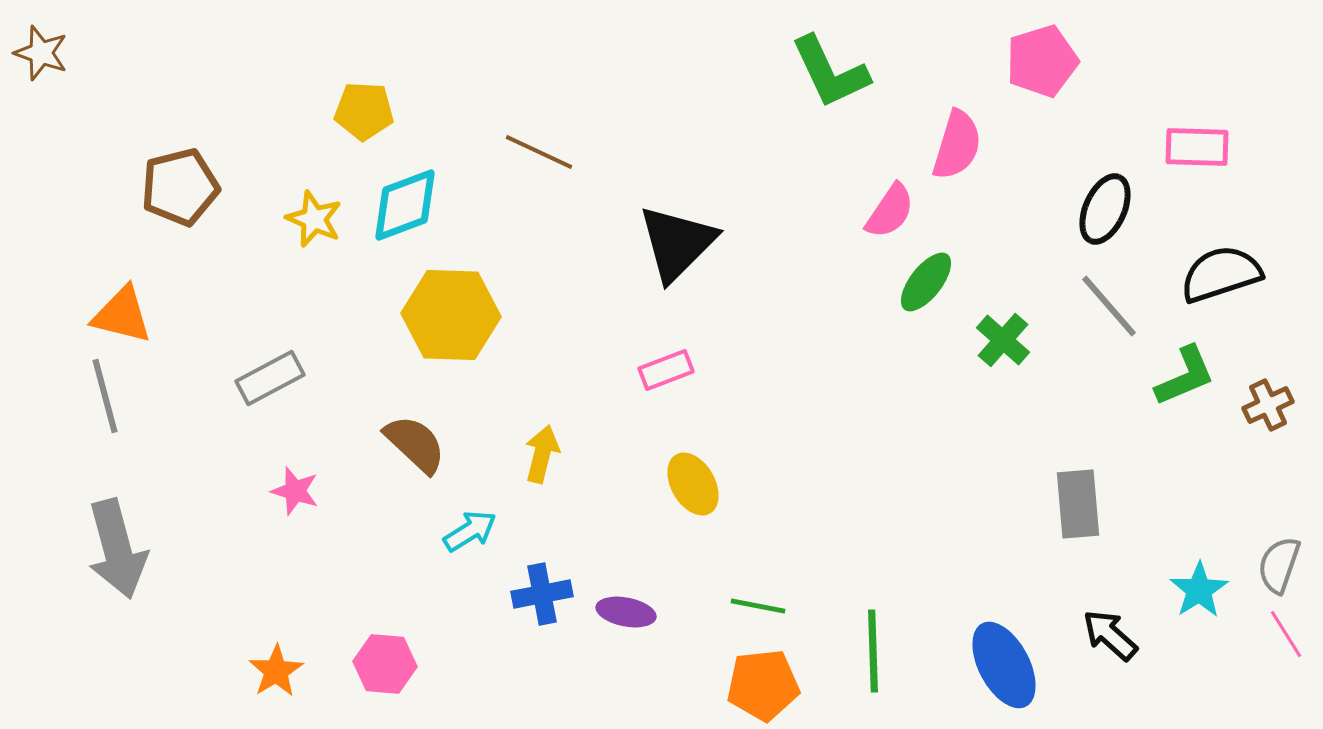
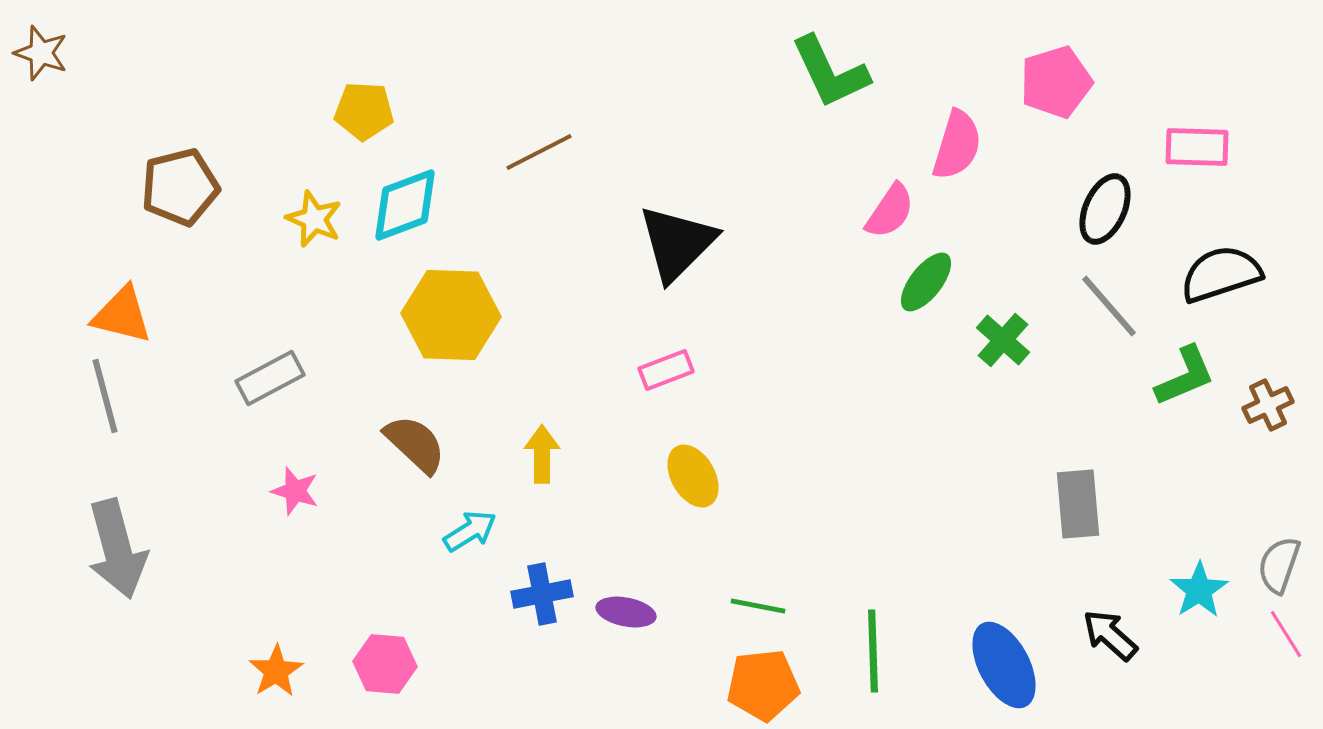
pink pentagon at (1042, 61): moved 14 px right, 21 px down
brown line at (539, 152): rotated 52 degrees counterclockwise
yellow arrow at (542, 454): rotated 14 degrees counterclockwise
yellow ellipse at (693, 484): moved 8 px up
